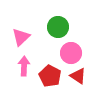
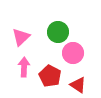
green circle: moved 5 px down
pink circle: moved 2 px right
pink arrow: moved 1 px down
red triangle: moved 9 px down
